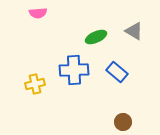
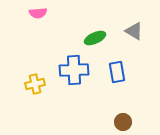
green ellipse: moved 1 px left, 1 px down
blue rectangle: rotated 40 degrees clockwise
